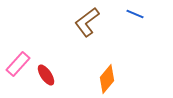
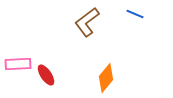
pink rectangle: rotated 45 degrees clockwise
orange diamond: moved 1 px left, 1 px up
